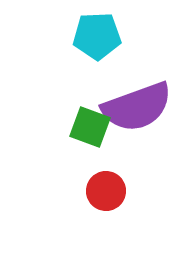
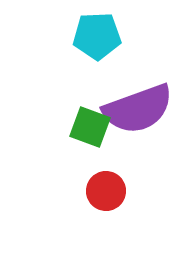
purple semicircle: moved 1 px right, 2 px down
